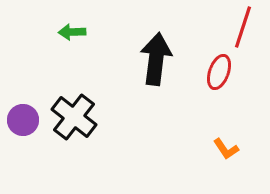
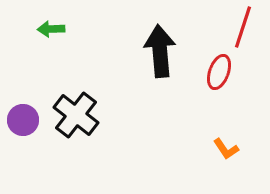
green arrow: moved 21 px left, 3 px up
black arrow: moved 4 px right, 8 px up; rotated 12 degrees counterclockwise
black cross: moved 2 px right, 2 px up
